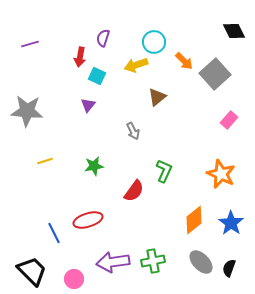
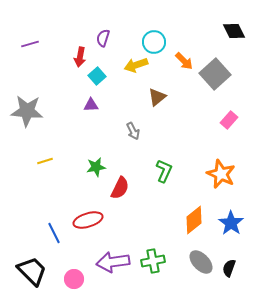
cyan square: rotated 24 degrees clockwise
purple triangle: moved 3 px right; rotated 49 degrees clockwise
green star: moved 2 px right, 1 px down
red semicircle: moved 14 px left, 3 px up; rotated 10 degrees counterclockwise
